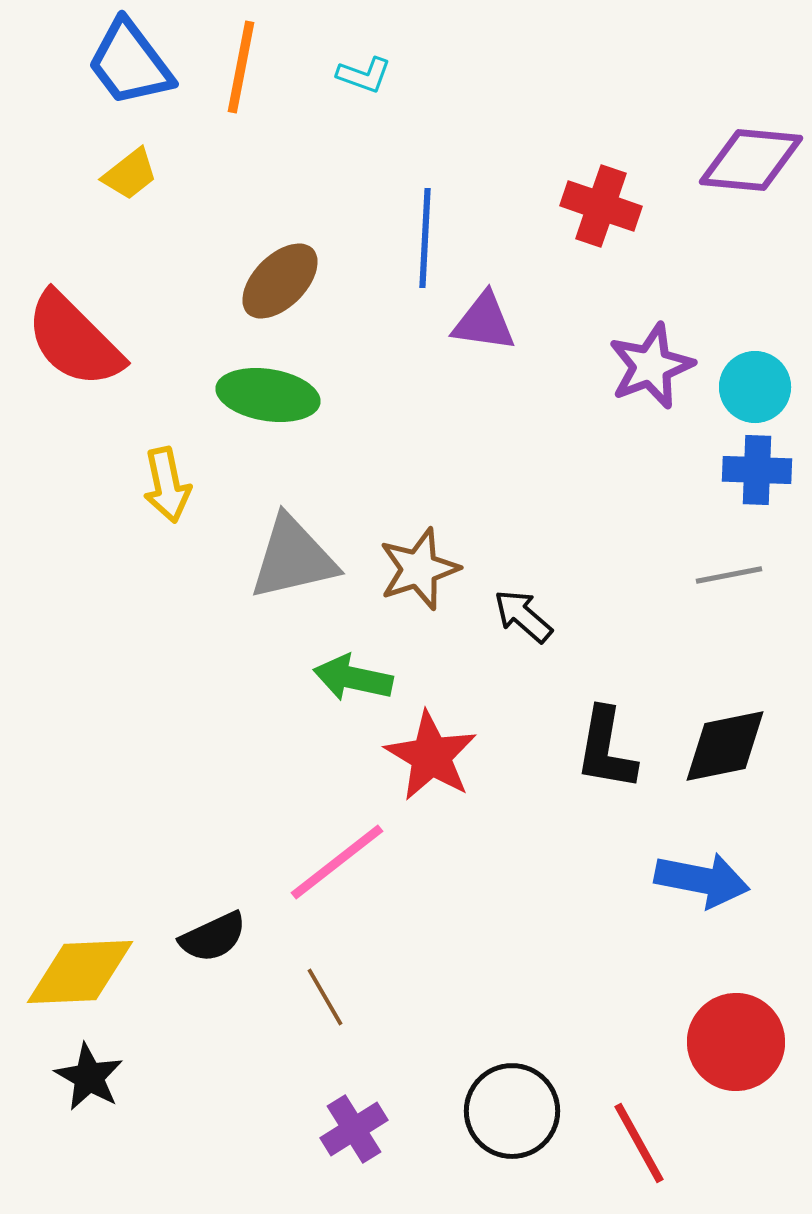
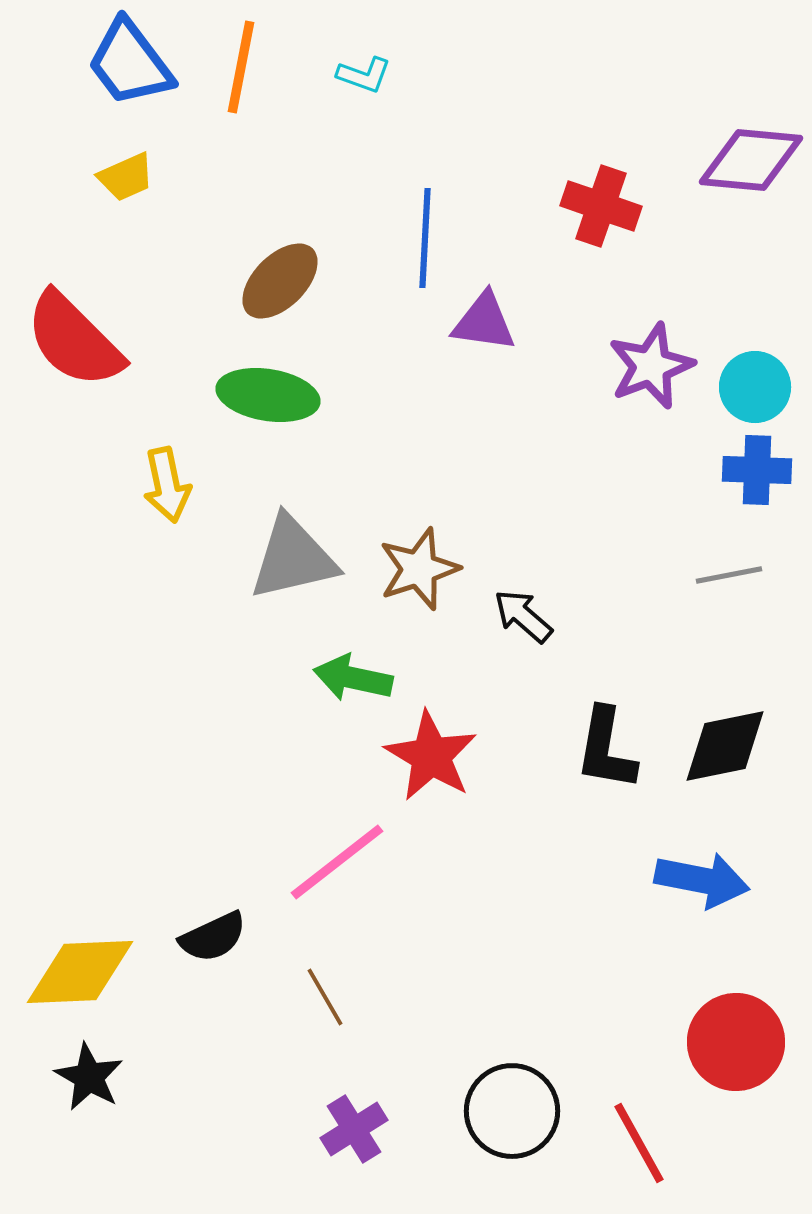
yellow trapezoid: moved 4 px left, 3 px down; rotated 14 degrees clockwise
